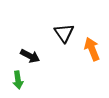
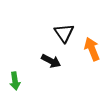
black arrow: moved 21 px right, 5 px down
green arrow: moved 3 px left, 1 px down
